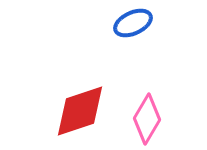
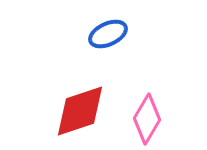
blue ellipse: moved 25 px left, 11 px down
